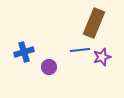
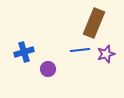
purple star: moved 4 px right, 3 px up
purple circle: moved 1 px left, 2 px down
